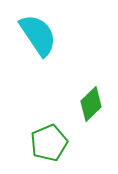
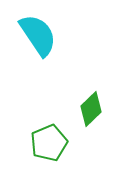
green diamond: moved 5 px down
